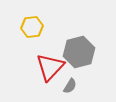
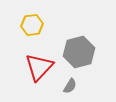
yellow hexagon: moved 2 px up
red triangle: moved 11 px left
